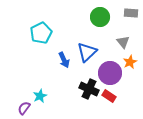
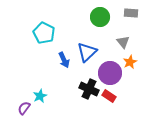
cyan pentagon: moved 3 px right; rotated 20 degrees counterclockwise
